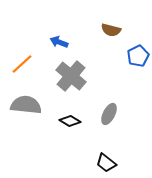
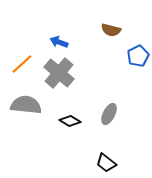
gray cross: moved 12 px left, 3 px up
